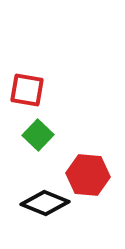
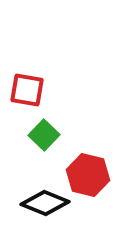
green square: moved 6 px right
red hexagon: rotated 9 degrees clockwise
